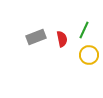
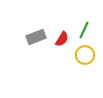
red semicircle: rotated 42 degrees clockwise
yellow circle: moved 4 px left
